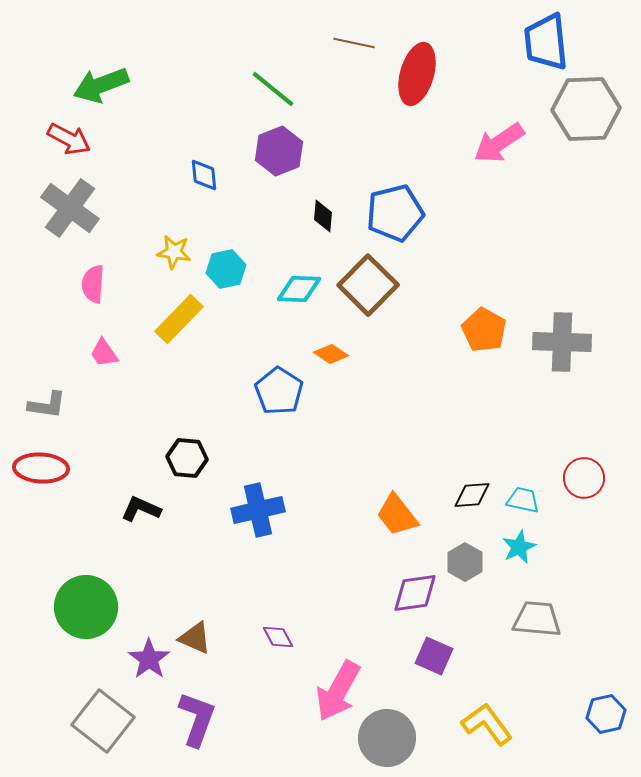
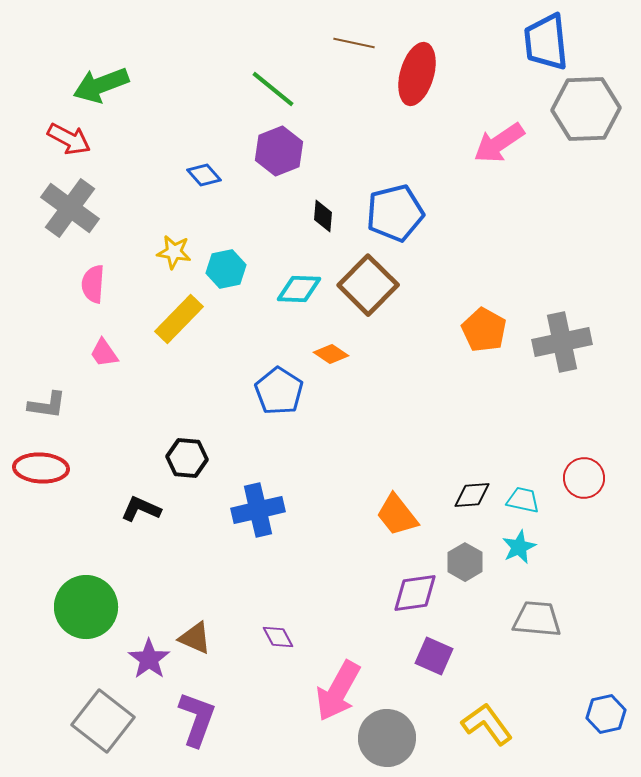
blue diamond at (204, 175): rotated 36 degrees counterclockwise
gray cross at (562, 342): rotated 14 degrees counterclockwise
